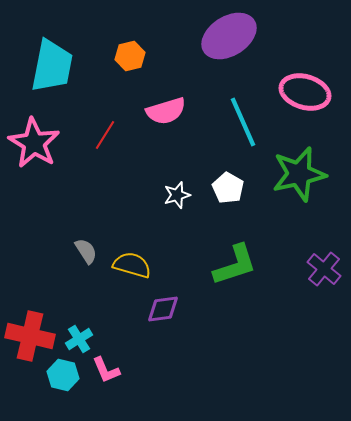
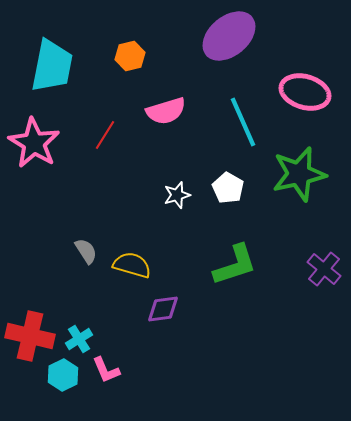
purple ellipse: rotated 8 degrees counterclockwise
cyan hexagon: rotated 20 degrees clockwise
